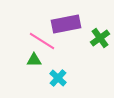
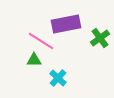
pink line: moved 1 px left
